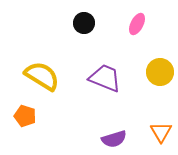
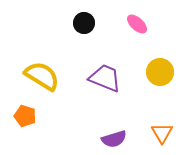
pink ellipse: rotated 75 degrees counterclockwise
orange triangle: moved 1 px right, 1 px down
